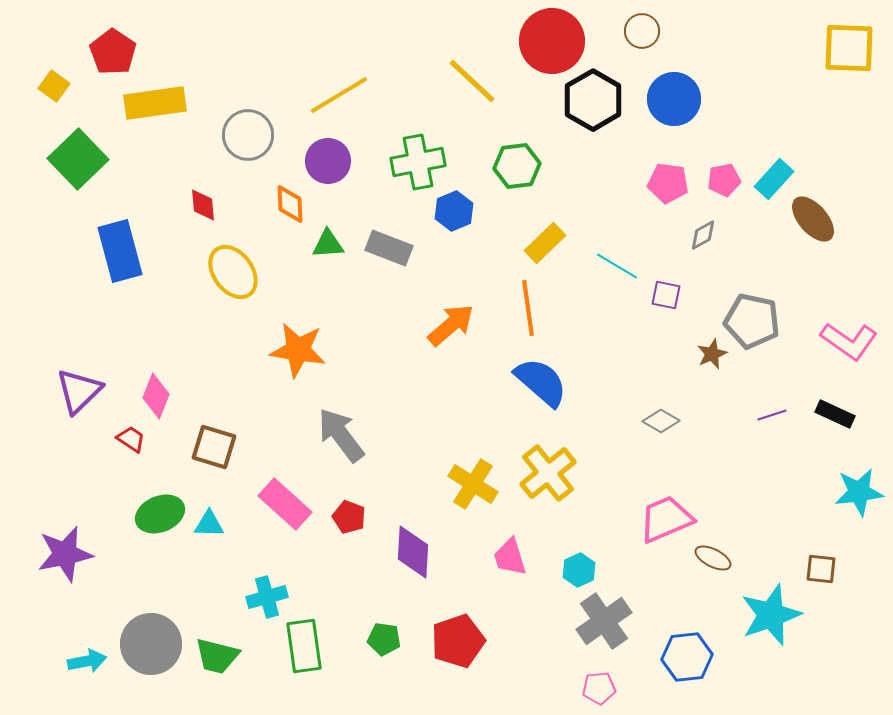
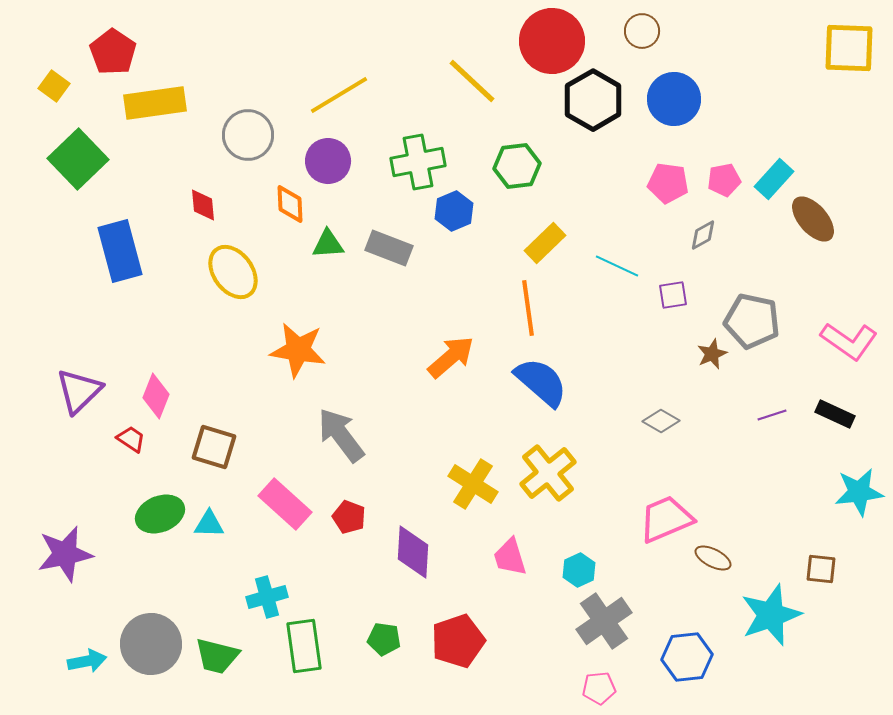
cyan line at (617, 266): rotated 6 degrees counterclockwise
purple square at (666, 295): moved 7 px right; rotated 20 degrees counterclockwise
orange arrow at (451, 325): moved 32 px down
